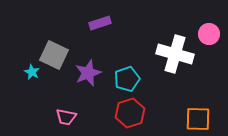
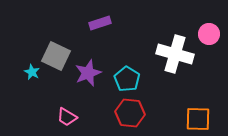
gray square: moved 2 px right, 1 px down
cyan pentagon: rotated 20 degrees counterclockwise
red hexagon: rotated 24 degrees clockwise
pink trapezoid: moved 1 px right; rotated 20 degrees clockwise
